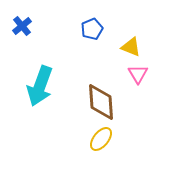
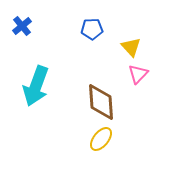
blue pentagon: rotated 20 degrees clockwise
yellow triangle: rotated 25 degrees clockwise
pink triangle: rotated 15 degrees clockwise
cyan arrow: moved 4 px left
